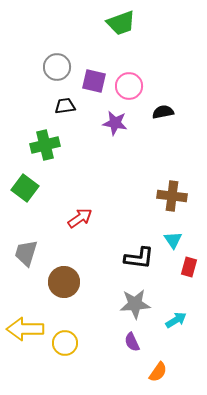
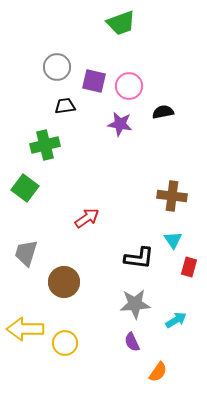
purple star: moved 5 px right, 1 px down
red arrow: moved 7 px right
